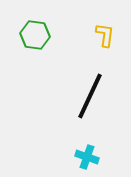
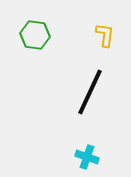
black line: moved 4 px up
